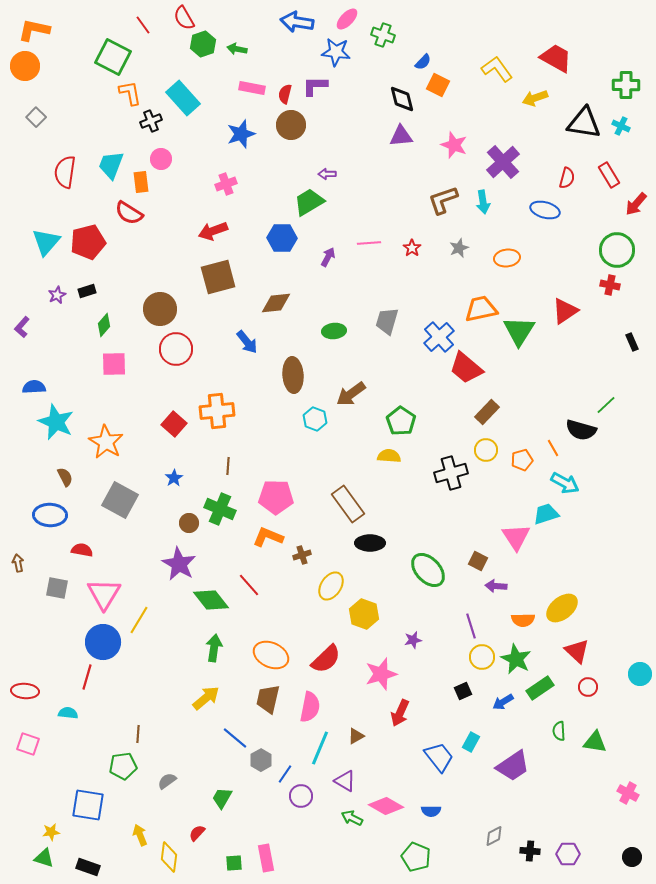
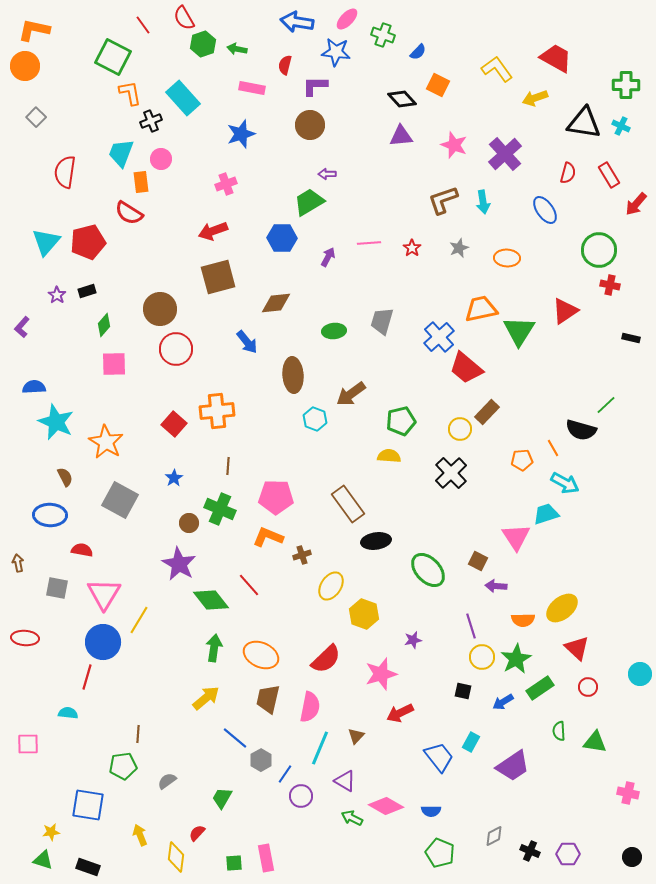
blue semicircle at (423, 62): moved 5 px left, 10 px up
red semicircle at (285, 94): moved 29 px up
black diamond at (402, 99): rotated 28 degrees counterclockwise
brown circle at (291, 125): moved 19 px right
purple cross at (503, 162): moved 2 px right, 8 px up
cyan trapezoid at (111, 165): moved 10 px right, 12 px up
red semicircle at (567, 178): moved 1 px right, 5 px up
blue ellipse at (545, 210): rotated 40 degrees clockwise
green circle at (617, 250): moved 18 px left
orange ellipse at (507, 258): rotated 10 degrees clockwise
purple star at (57, 295): rotated 12 degrees counterclockwise
gray trapezoid at (387, 321): moved 5 px left
black rectangle at (632, 342): moved 1 px left, 4 px up; rotated 54 degrees counterclockwise
green pentagon at (401, 421): rotated 24 degrees clockwise
yellow circle at (486, 450): moved 26 px left, 21 px up
orange pentagon at (522, 460): rotated 10 degrees clockwise
black cross at (451, 473): rotated 28 degrees counterclockwise
black ellipse at (370, 543): moved 6 px right, 2 px up; rotated 8 degrees counterclockwise
red triangle at (577, 651): moved 3 px up
orange ellipse at (271, 655): moved 10 px left
green star at (516, 659): rotated 16 degrees clockwise
red ellipse at (25, 691): moved 53 px up
black square at (463, 691): rotated 36 degrees clockwise
red arrow at (400, 713): rotated 40 degrees clockwise
brown triangle at (356, 736): rotated 18 degrees counterclockwise
pink square at (28, 744): rotated 20 degrees counterclockwise
pink cross at (628, 793): rotated 15 degrees counterclockwise
black cross at (530, 851): rotated 18 degrees clockwise
yellow diamond at (169, 857): moved 7 px right
green pentagon at (416, 857): moved 24 px right, 4 px up
green triangle at (44, 858): moved 1 px left, 2 px down
